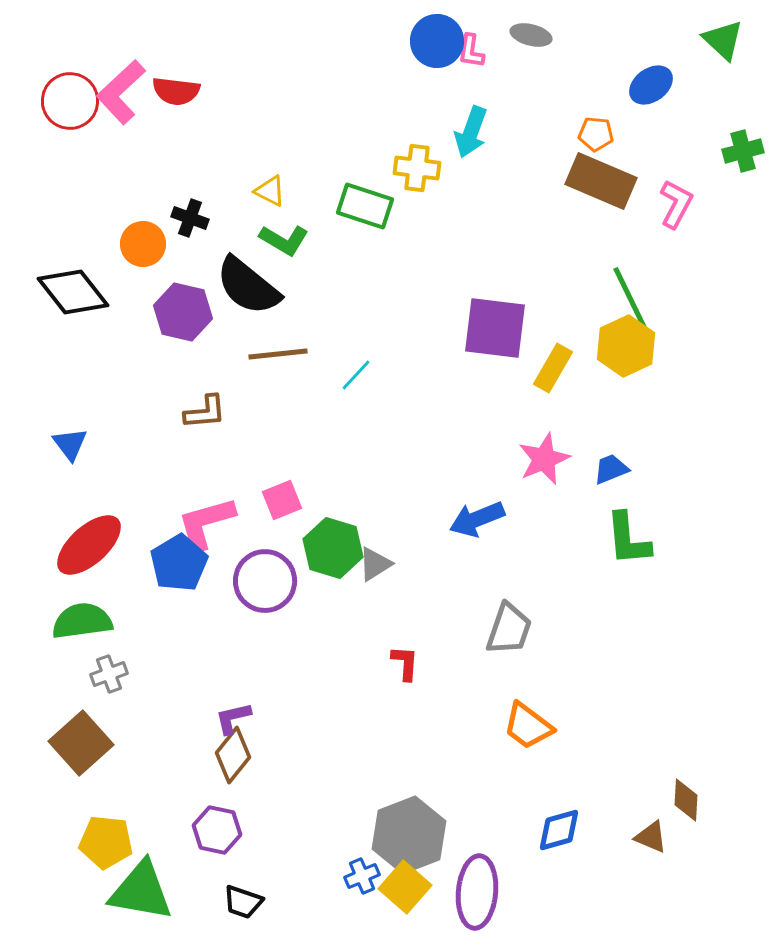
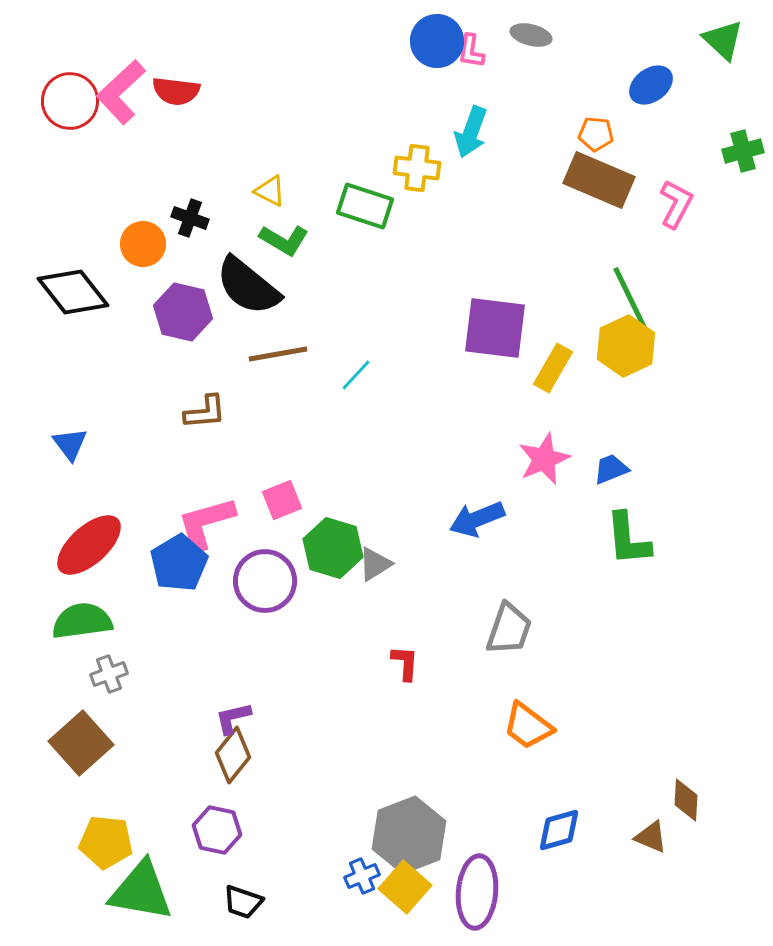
brown rectangle at (601, 181): moved 2 px left, 1 px up
brown line at (278, 354): rotated 4 degrees counterclockwise
